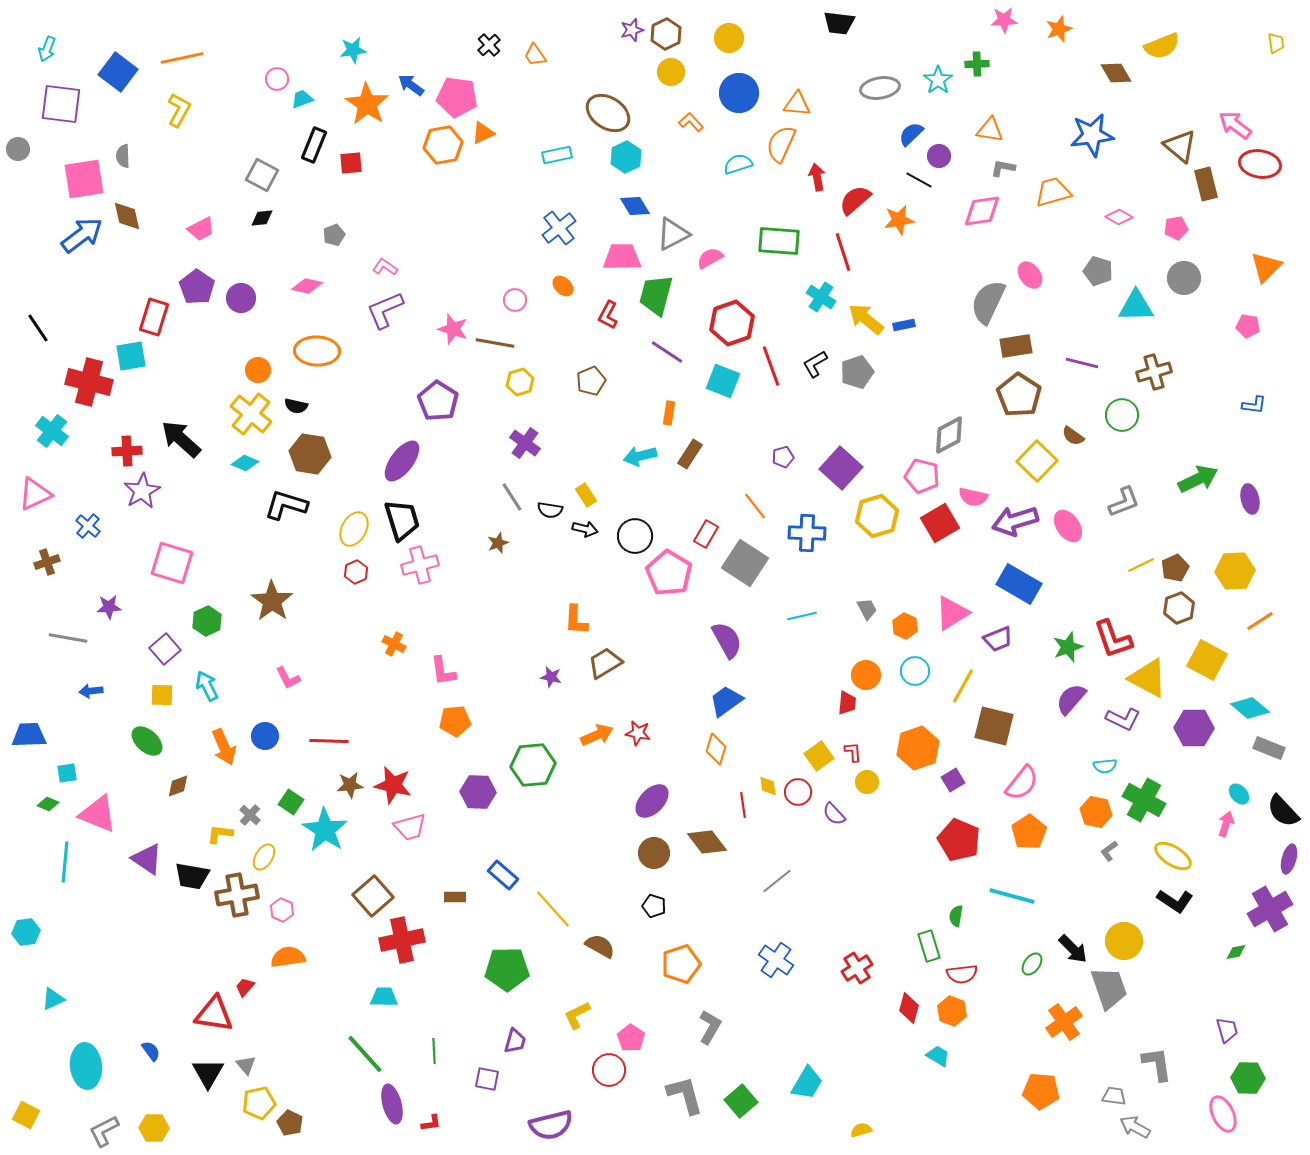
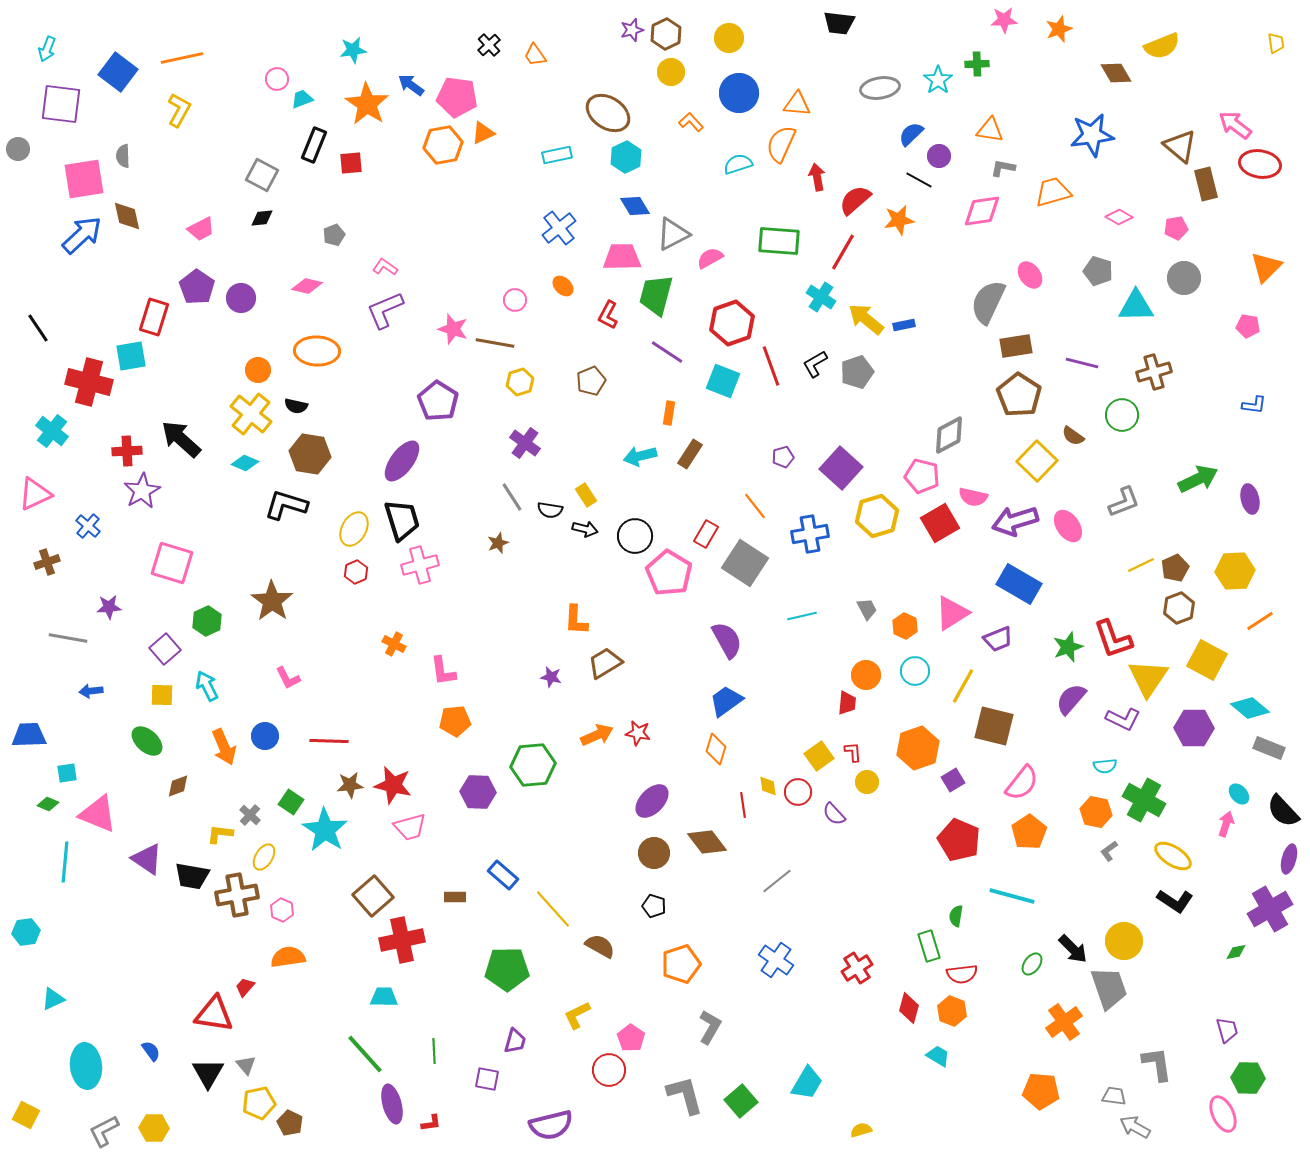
blue arrow at (82, 235): rotated 6 degrees counterclockwise
red line at (843, 252): rotated 48 degrees clockwise
blue cross at (807, 533): moved 3 px right, 1 px down; rotated 12 degrees counterclockwise
yellow triangle at (1148, 678): rotated 36 degrees clockwise
